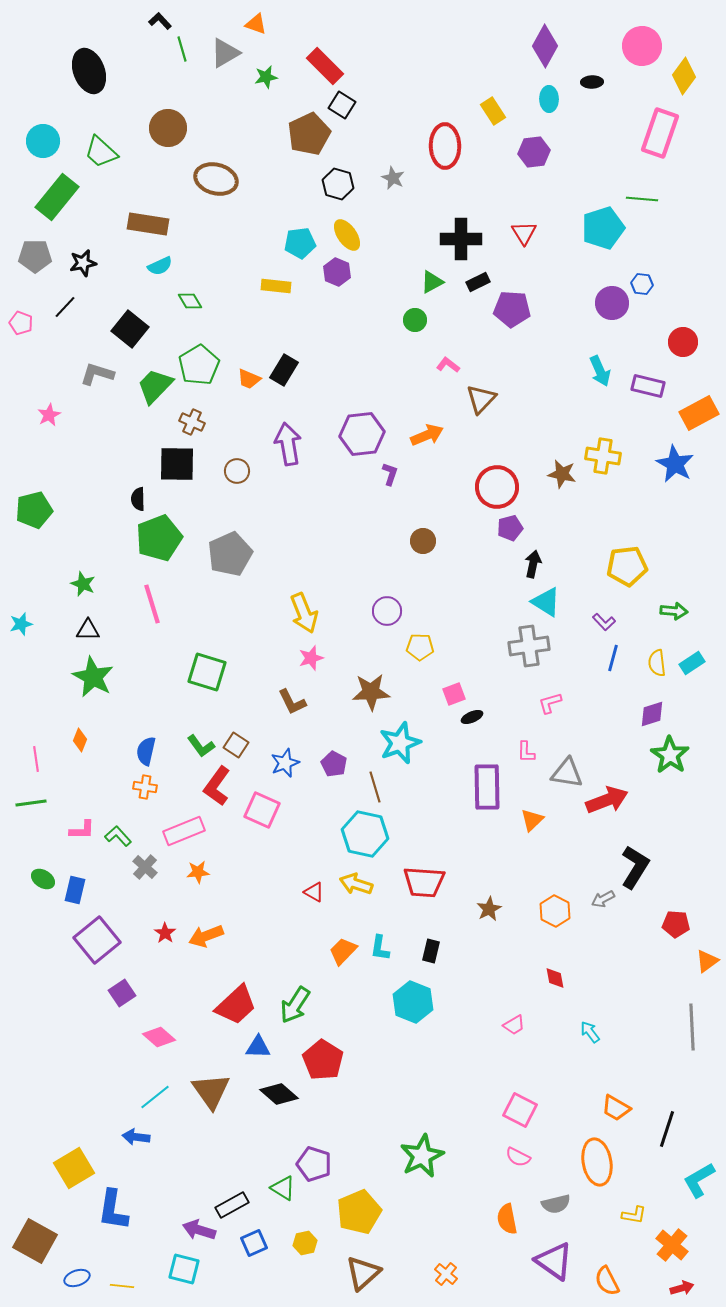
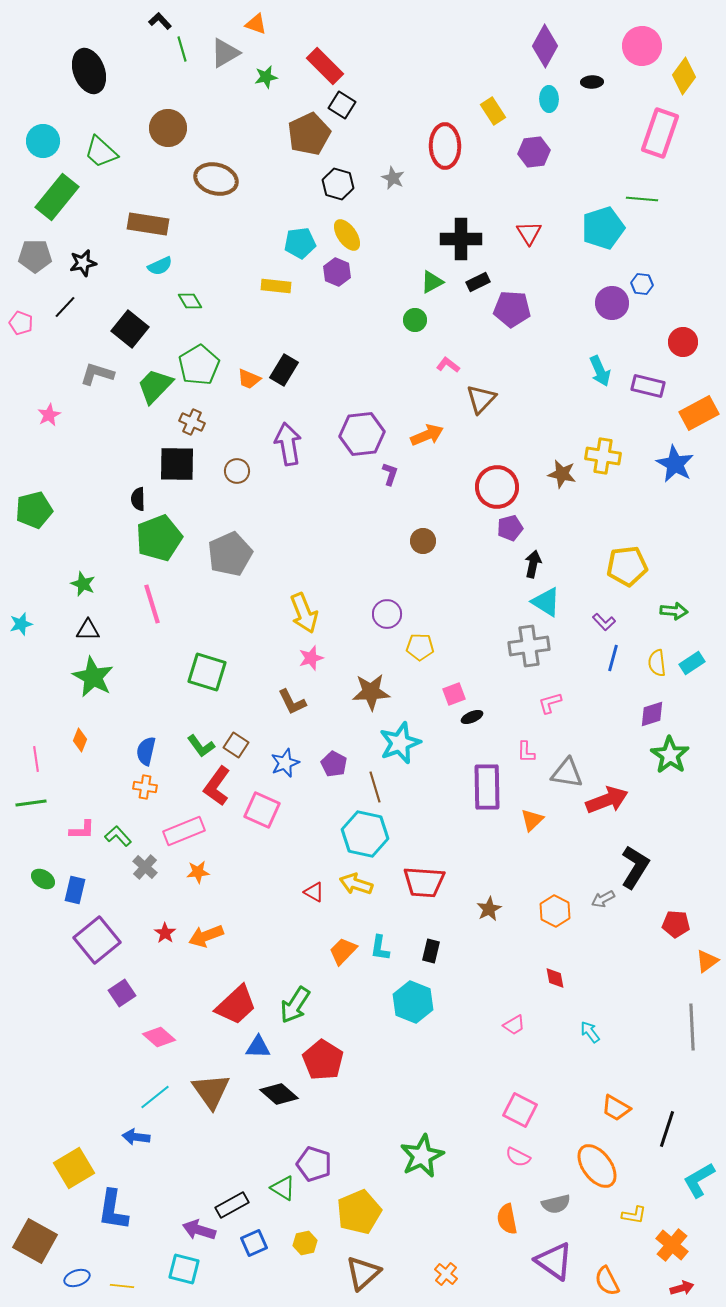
red triangle at (524, 233): moved 5 px right
purple circle at (387, 611): moved 3 px down
orange ellipse at (597, 1162): moved 4 px down; rotated 27 degrees counterclockwise
